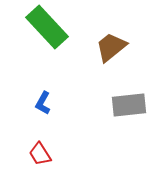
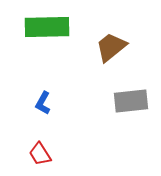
green rectangle: rotated 48 degrees counterclockwise
gray rectangle: moved 2 px right, 4 px up
